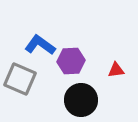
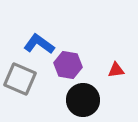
blue L-shape: moved 1 px left, 1 px up
purple hexagon: moved 3 px left, 4 px down; rotated 12 degrees clockwise
black circle: moved 2 px right
